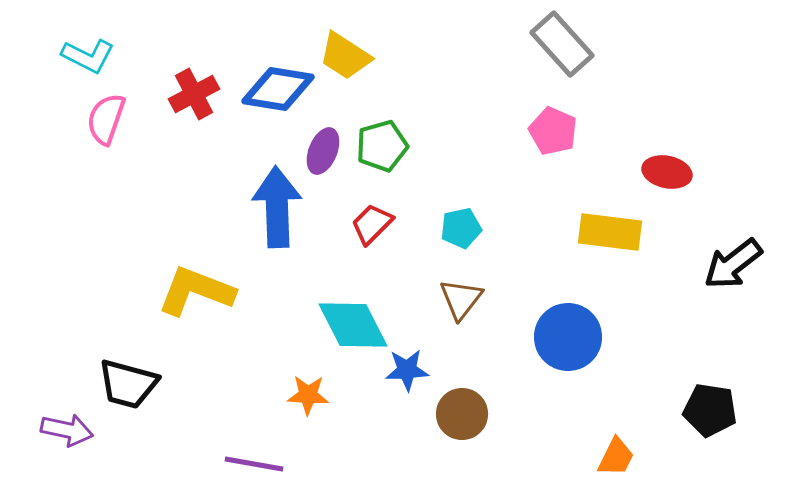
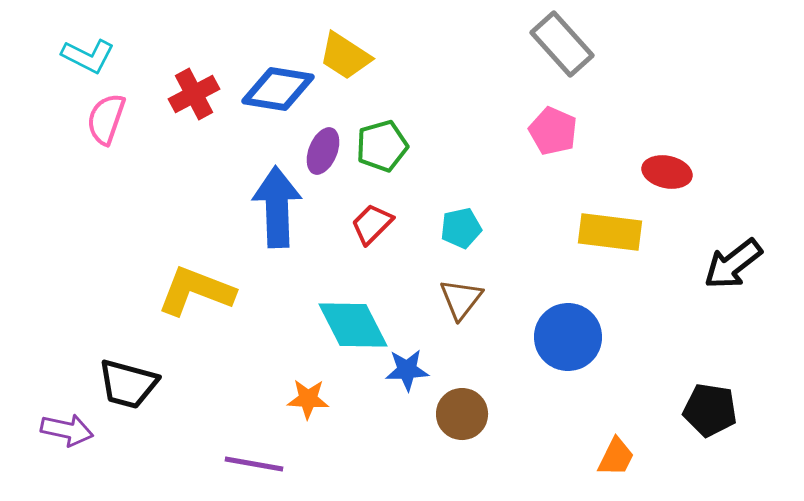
orange star: moved 4 px down
